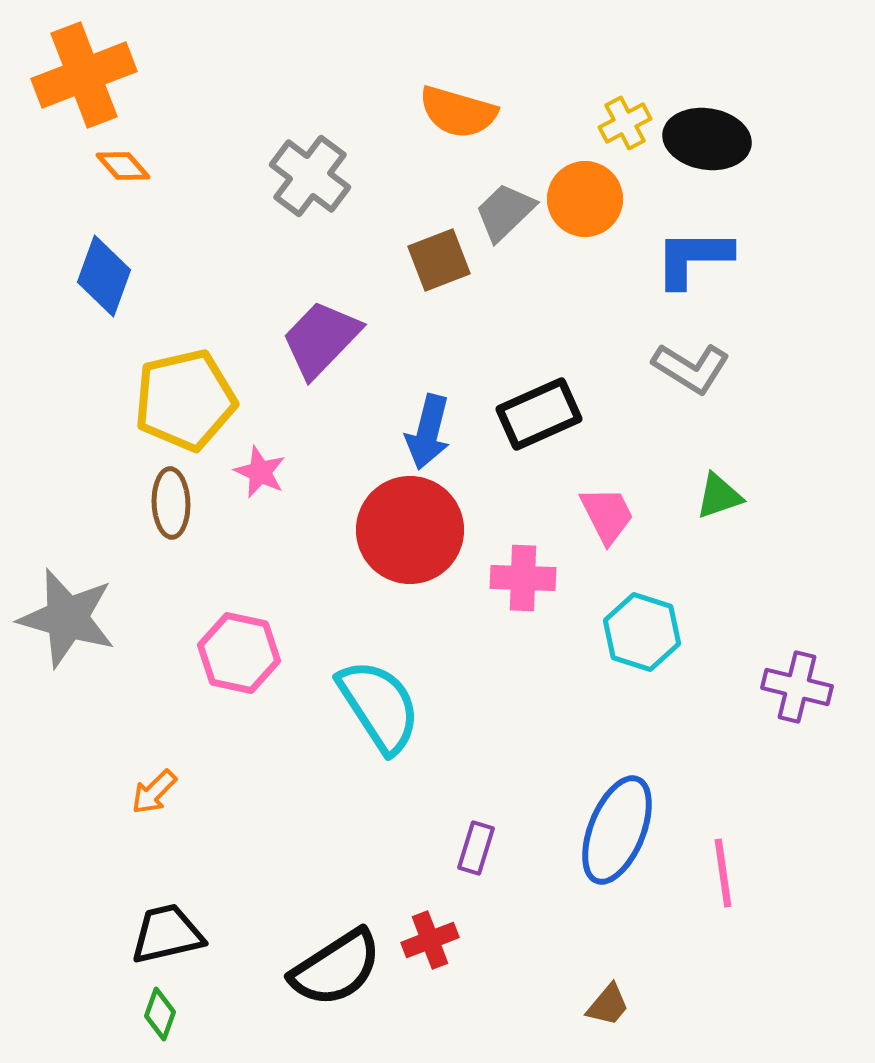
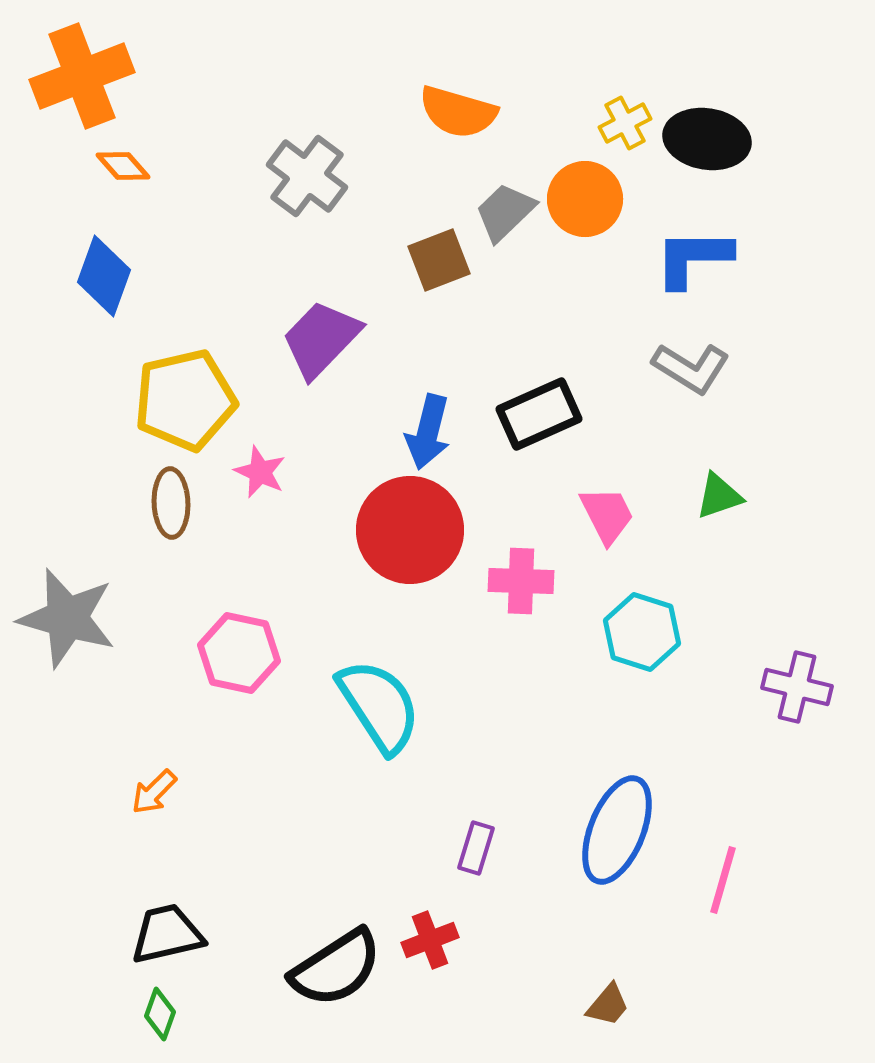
orange cross: moved 2 px left, 1 px down
gray cross: moved 3 px left
pink cross: moved 2 px left, 3 px down
pink line: moved 7 px down; rotated 24 degrees clockwise
